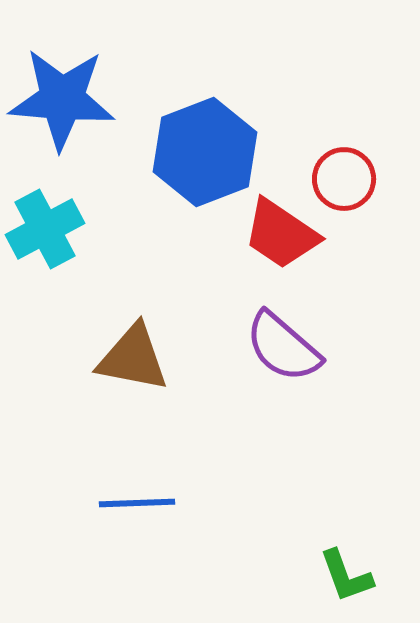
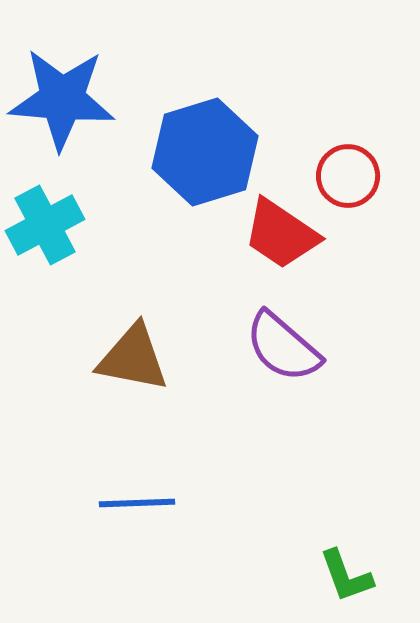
blue hexagon: rotated 4 degrees clockwise
red circle: moved 4 px right, 3 px up
cyan cross: moved 4 px up
